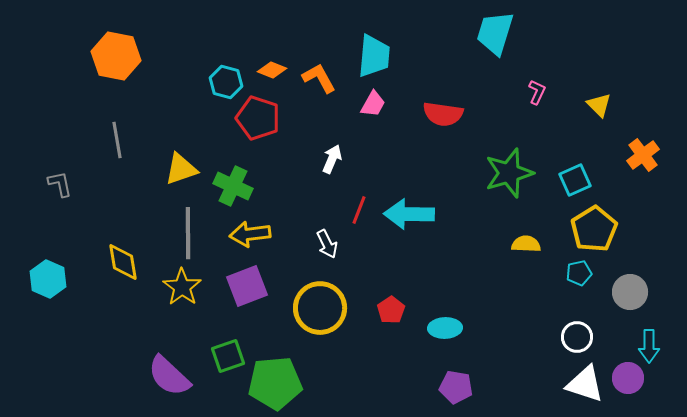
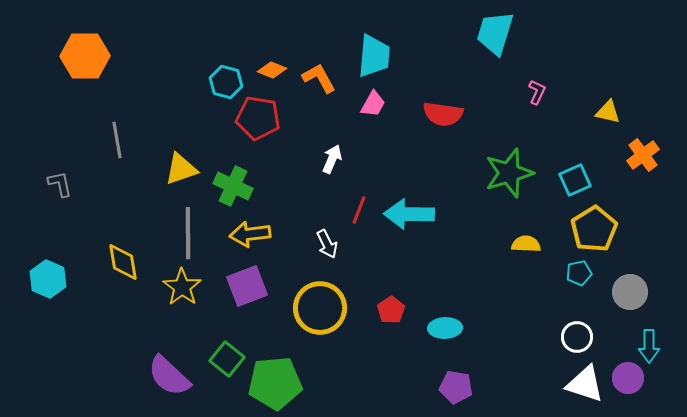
orange hexagon at (116, 56): moved 31 px left; rotated 12 degrees counterclockwise
yellow triangle at (599, 105): moved 9 px right, 7 px down; rotated 32 degrees counterclockwise
red pentagon at (258, 118): rotated 9 degrees counterclockwise
green square at (228, 356): moved 1 px left, 3 px down; rotated 32 degrees counterclockwise
